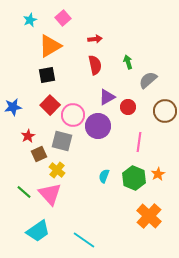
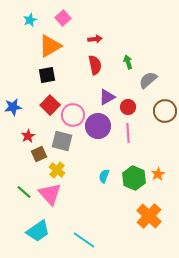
pink line: moved 11 px left, 9 px up; rotated 12 degrees counterclockwise
